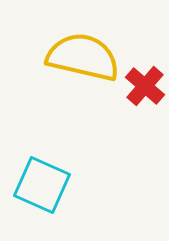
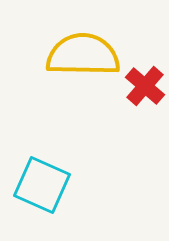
yellow semicircle: moved 2 px up; rotated 12 degrees counterclockwise
